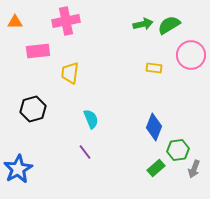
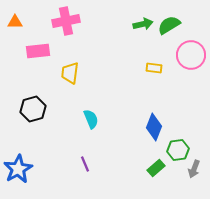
purple line: moved 12 px down; rotated 14 degrees clockwise
